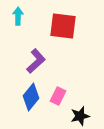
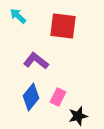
cyan arrow: rotated 48 degrees counterclockwise
purple L-shape: rotated 100 degrees counterclockwise
pink rectangle: moved 1 px down
black star: moved 2 px left
